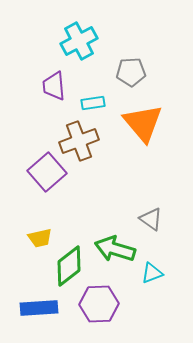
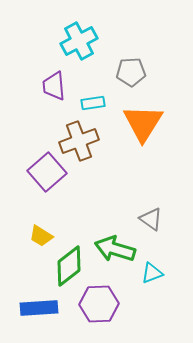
orange triangle: rotated 12 degrees clockwise
yellow trapezoid: moved 1 px right, 2 px up; rotated 45 degrees clockwise
